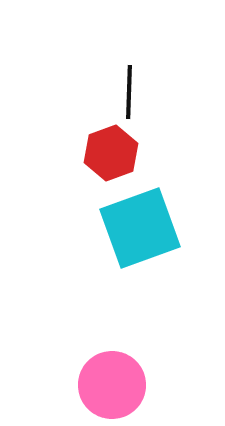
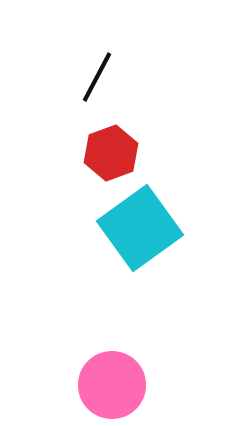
black line: moved 32 px left, 15 px up; rotated 26 degrees clockwise
cyan square: rotated 16 degrees counterclockwise
